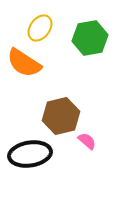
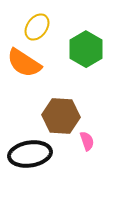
yellow ellipse: moved 3 px left, 1 px up
green hexagon: moved 4 px left, 11 px down; rotated 20 degrees counterclockwise
brown hexagon: rotated 18 degrees clockwise
pink semicircle: rotated 30 degrees clockwise
